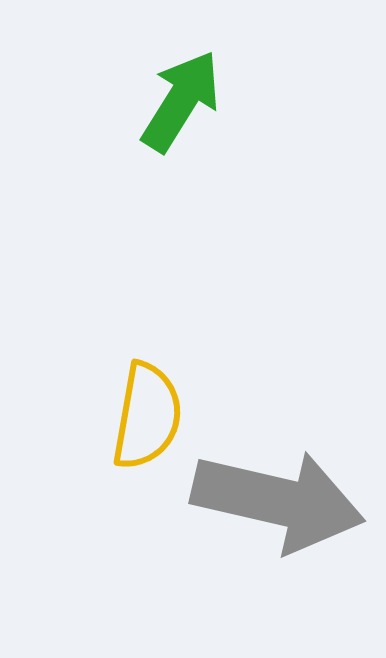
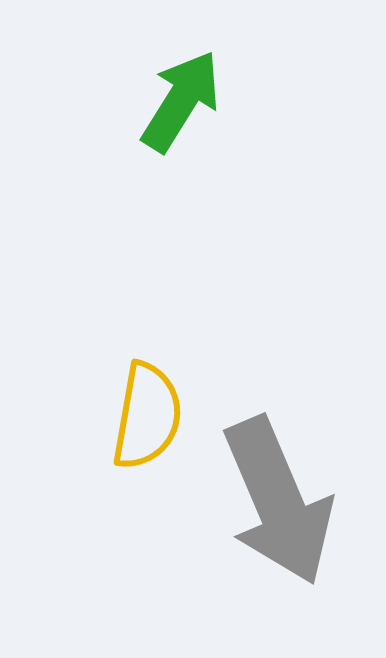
gray arrow: rotated 54 degrees clockwise
